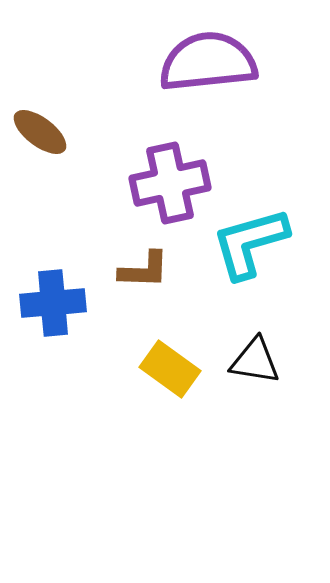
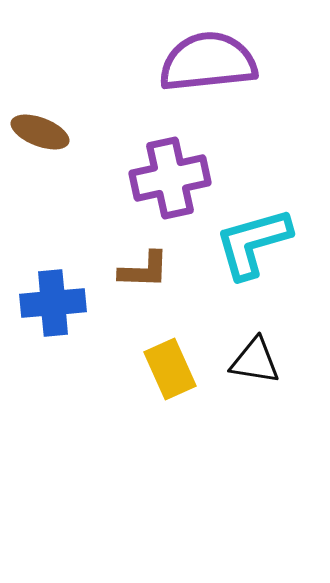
brown ellipse: rotated 16 degrees counterclockwise
purple cross: moved 5 px up
cyan L-shape: moved 3 px right
yellow rectangle: rotated 30 degrees clockwise
